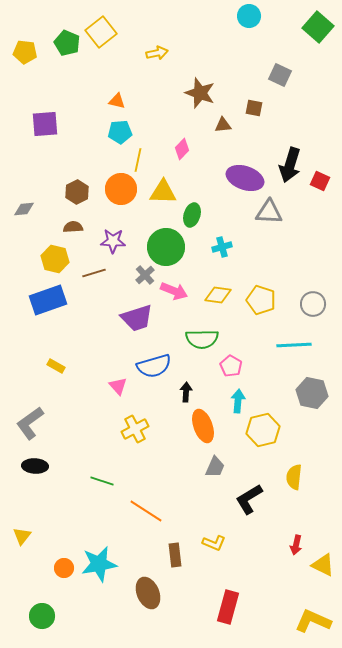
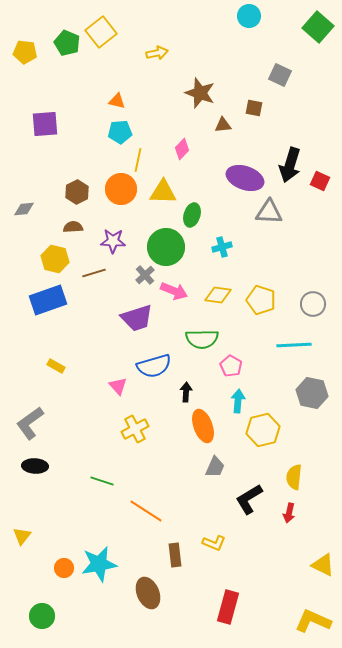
red arrow at (296, 545): moved 7 px left, 32 px up
